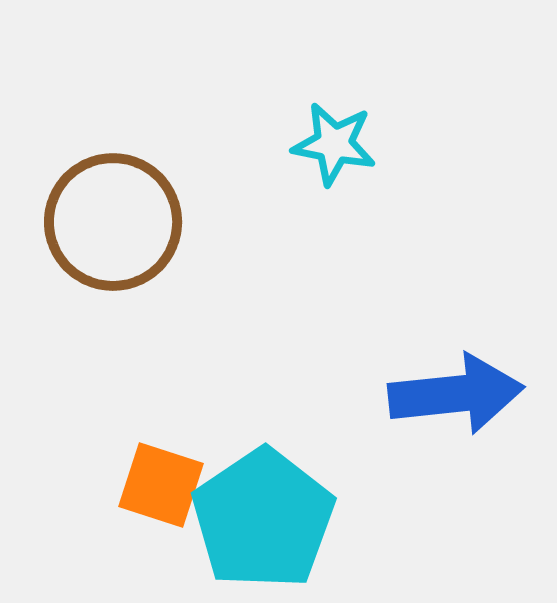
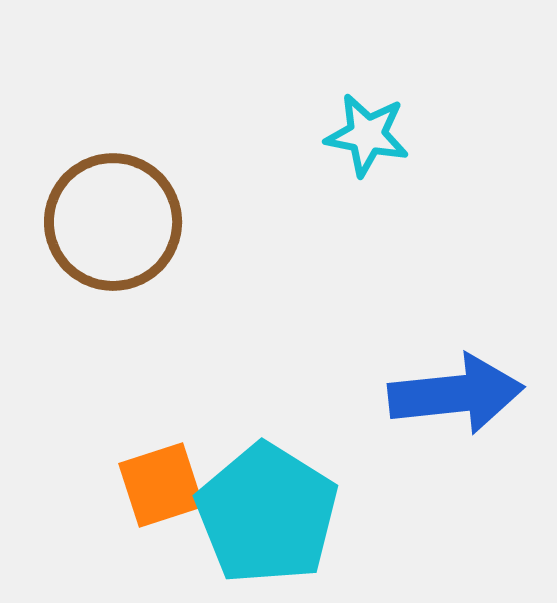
cyan star: moved 33 px right, 9 px up
orange square: rotated 36 degrees counterclockwise
cyan pentagon: moved 4 px right, 5 px up; rotated 6 degrees counterclockwise
